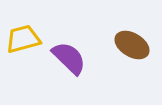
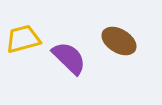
brown ellipse: moved 13 px left, 4 px up
